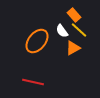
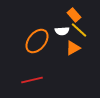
white semicircle: rotated 56 degrees counterclockwise
red line: moved 1 px left, 2 px up; rotated 25 degrees counterclockwise
